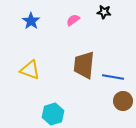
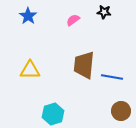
blue star: moved 3 px left, 5 px up
yellow triangle: rotated 20 degrees counterclockwise
blue line: moved 1 px left
brown circle: moved 2 px left, 10 px down
